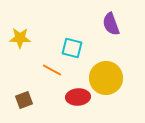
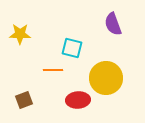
purple semicircle: moved 2 px right
yellow star: moved 4 px up
orange line: moved 1 px right; rotated 30 degrees counterclockwise
red ellipse: moved 3 px down
